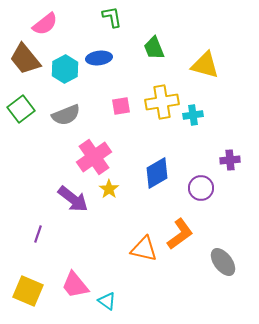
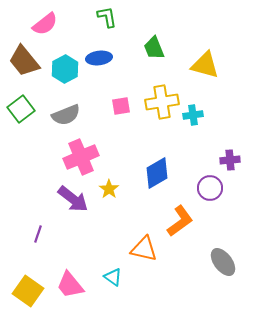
green L-shape: moved 5 px left
brown trapezoid: moved 1 px left, 2 px down
pink cross: moved 13 px left; rotated 12 degrees clockwise
purple circle: moved 9 px right
orange L-shape: moved 13 px up
pink trapezoid: moved 5 px left
yellow square: rotated 12 degrees clockwise
cyan triangle: moved 6 px right, 24 px up
